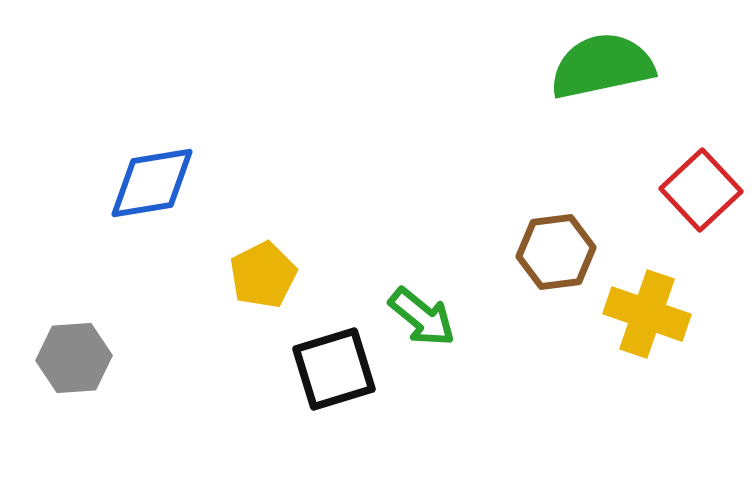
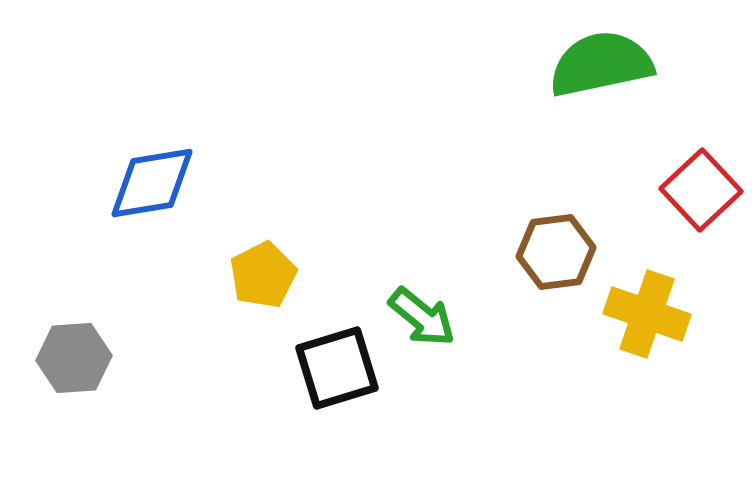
green semicircle: moved 1 px left, 2 px up
black square: moved 3 px right, 1 px up
